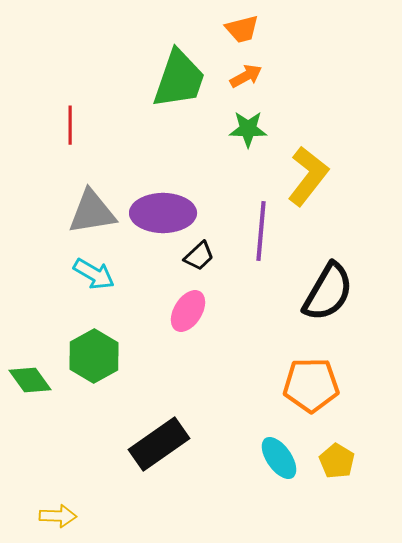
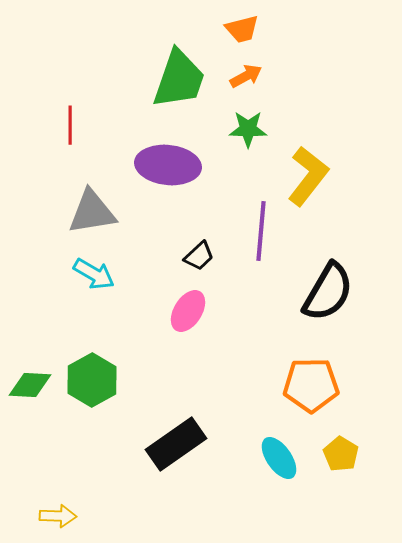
purple ellipse: moved 5 px right, 48 px up; rotated 6 degrees clockwise
green hexagon: moved 2 px left, 24 px down
green diamond: moved 5 px down; rotated 51 degrees counterclockwise
black rectangle: moved 17 px right
yellow pentagon: moved 4 px right, 7 px up
